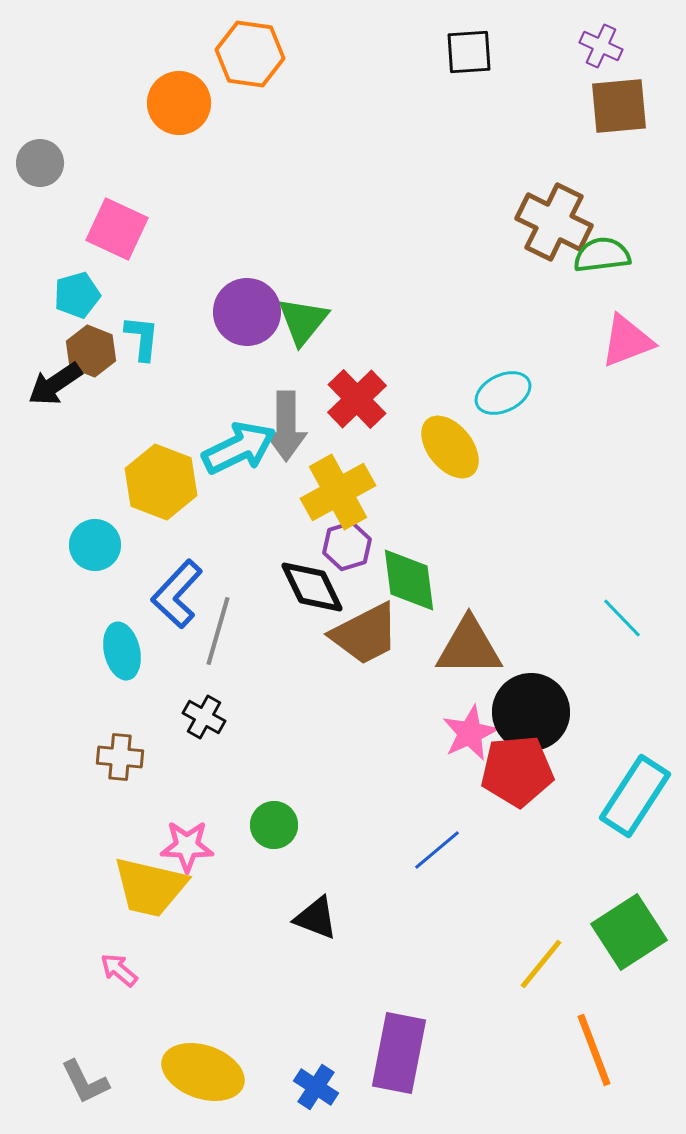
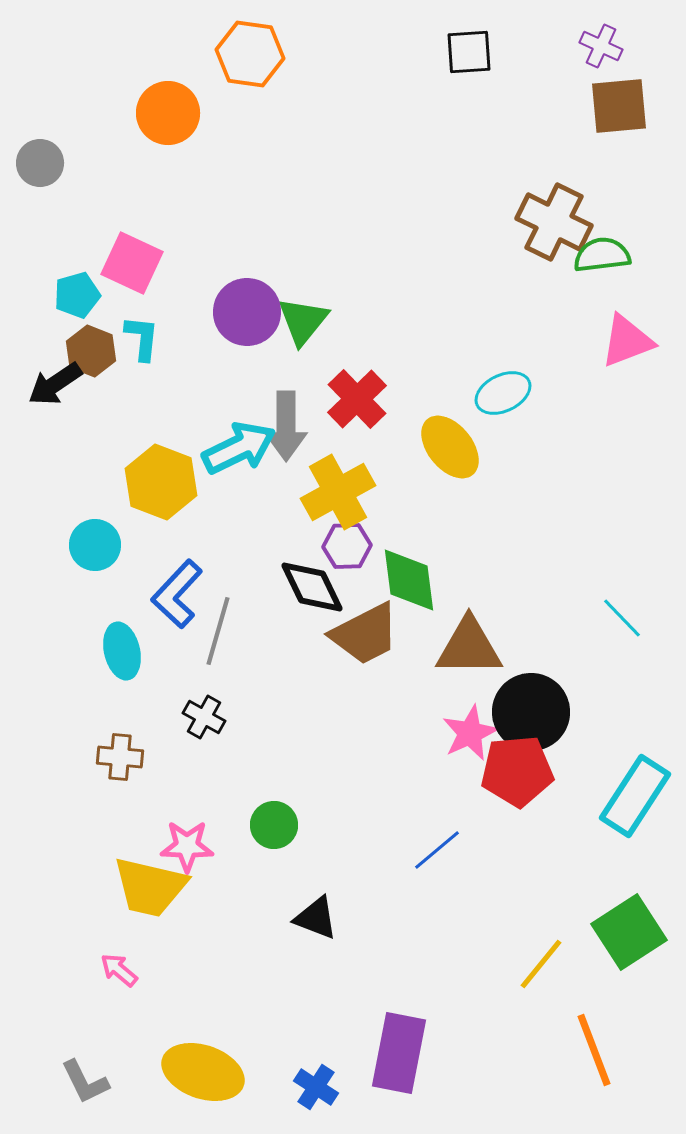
orange circle at (179, 103): moved 11 px left, 10 px down
pink square at (117, 229): moved 15 px right, 34 px down
purple hexagon at (347, 546): rotated 15 degrees clockwise
